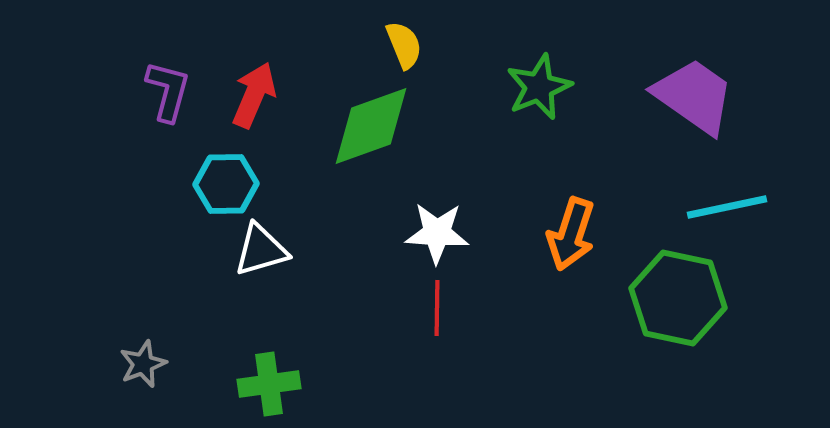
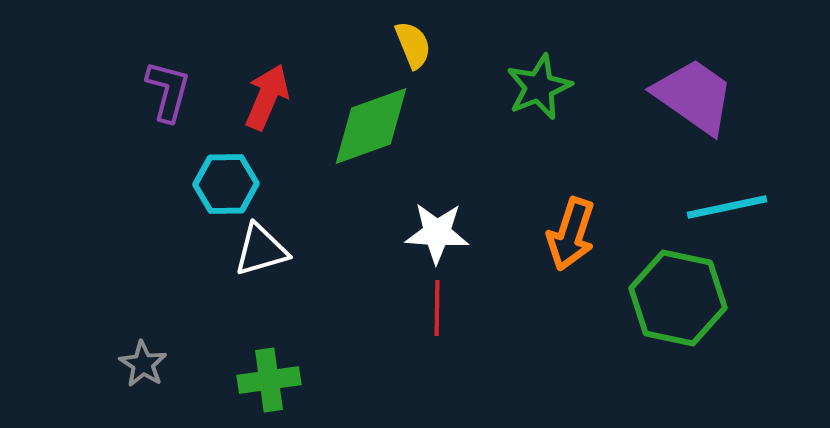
yellow semicircle: moved 9 px right
red arrow: moved 13 px right, 2 px down
gray star: rotated 18 degrees counterclockwise
green cross: moved 4 px up
